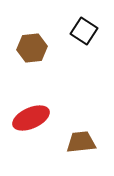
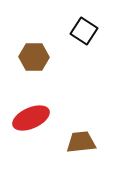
brown hexagon: moved 2 px right, 9 px down; rotated 8 degrees clockwise
